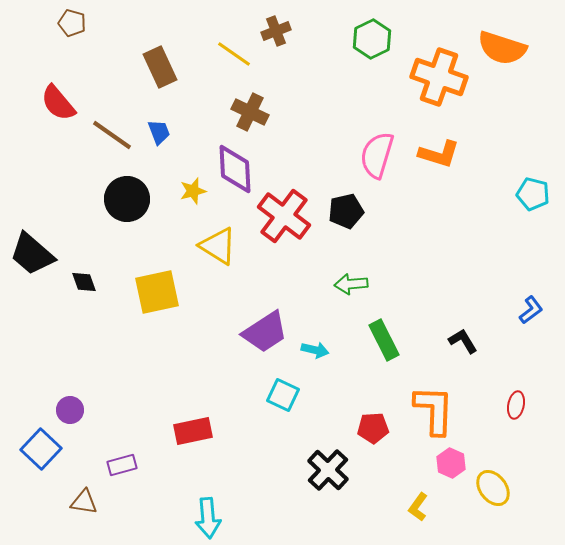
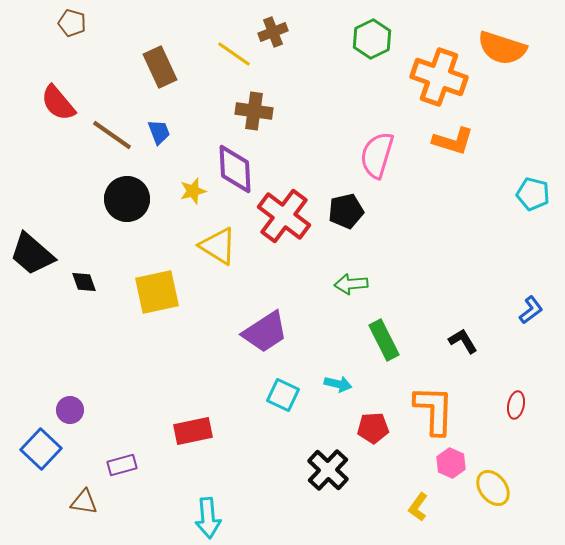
brown cross at (276, 31): moved 3 px left, 1 px down
brown cross at (250, 112): moved 4 px right, 1 px up; rotated 18 degrees counterclockwise
orange L-shape at (439, 154): moved 14 px right, 13 px up
cyan arrow at (315, 350): moved 23 px right, 34 px down
